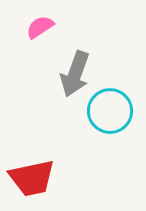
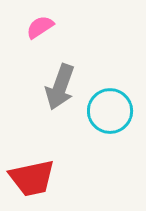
gray arrow: moved 15 px left, 13 px down
